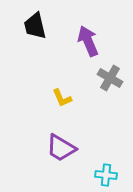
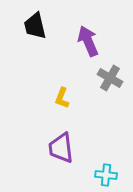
yellow L-shape: rotated 45 degrees clockwise
purple trapezoid: rotated 52 degrees clockwise
